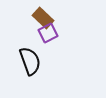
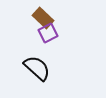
black semicircle: moved 7 px right, 7 px down; rotated 28 degrees counterclockwise
